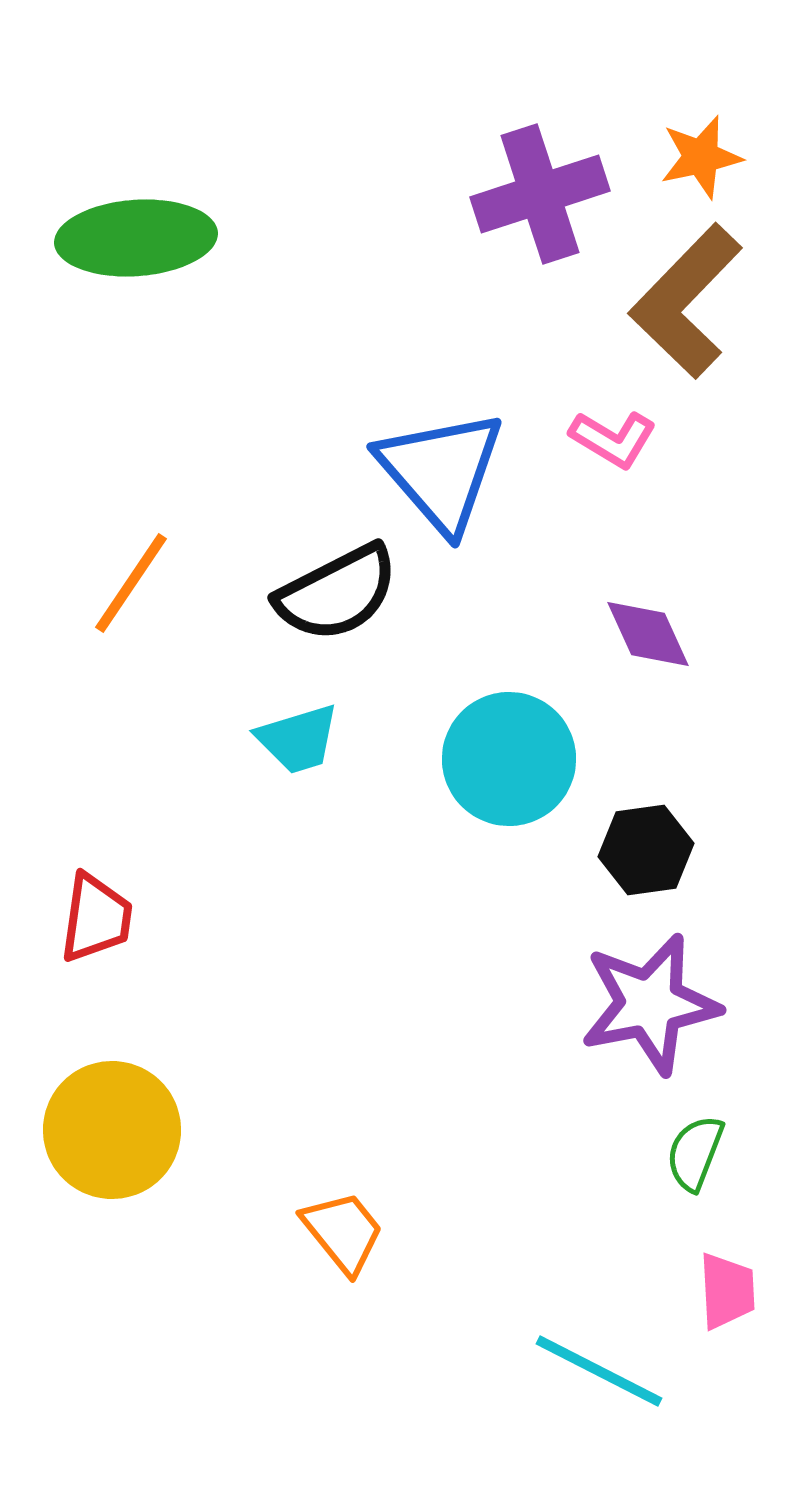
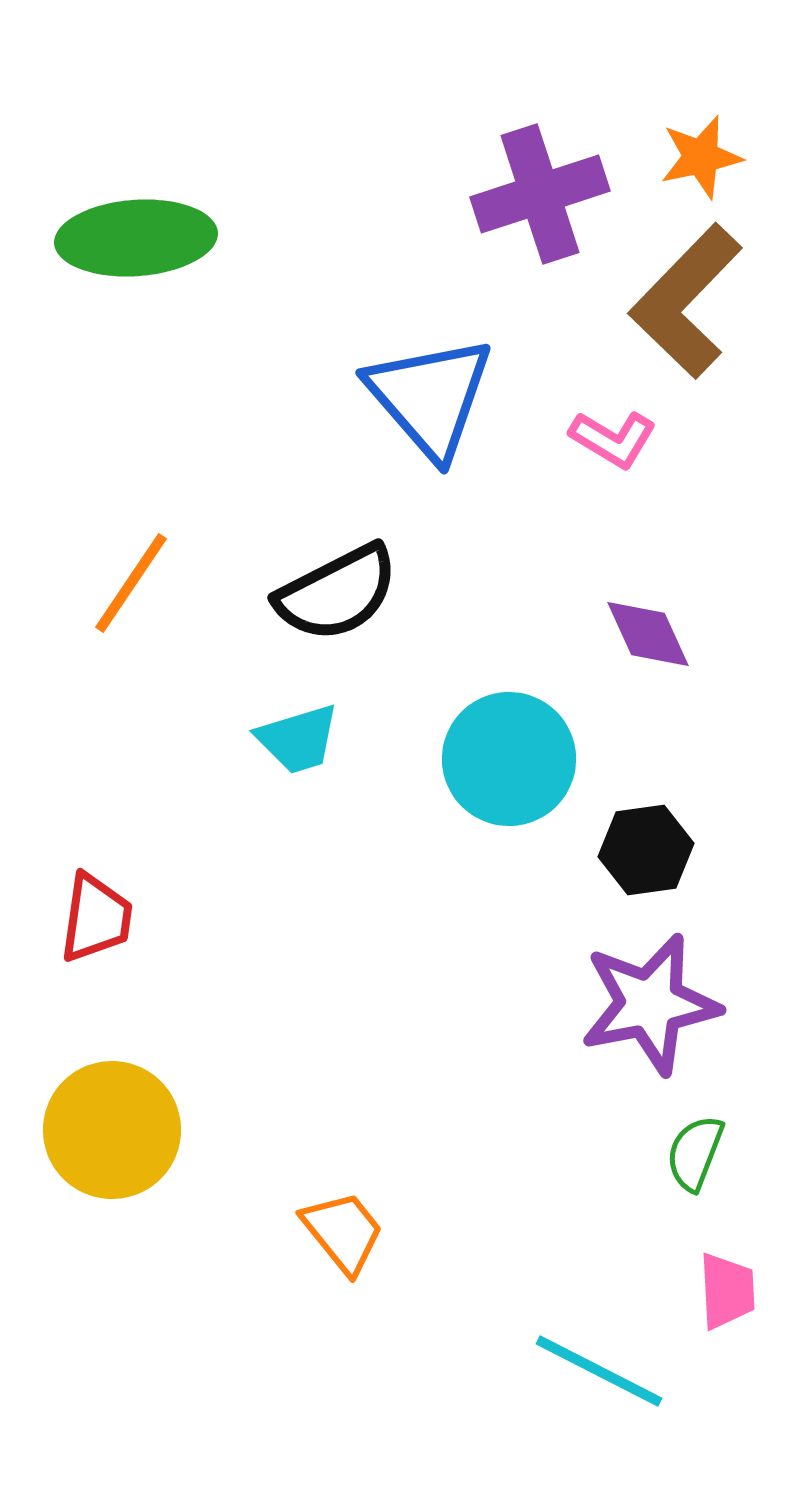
blue triangle: moved 11 px left, 74 px up
